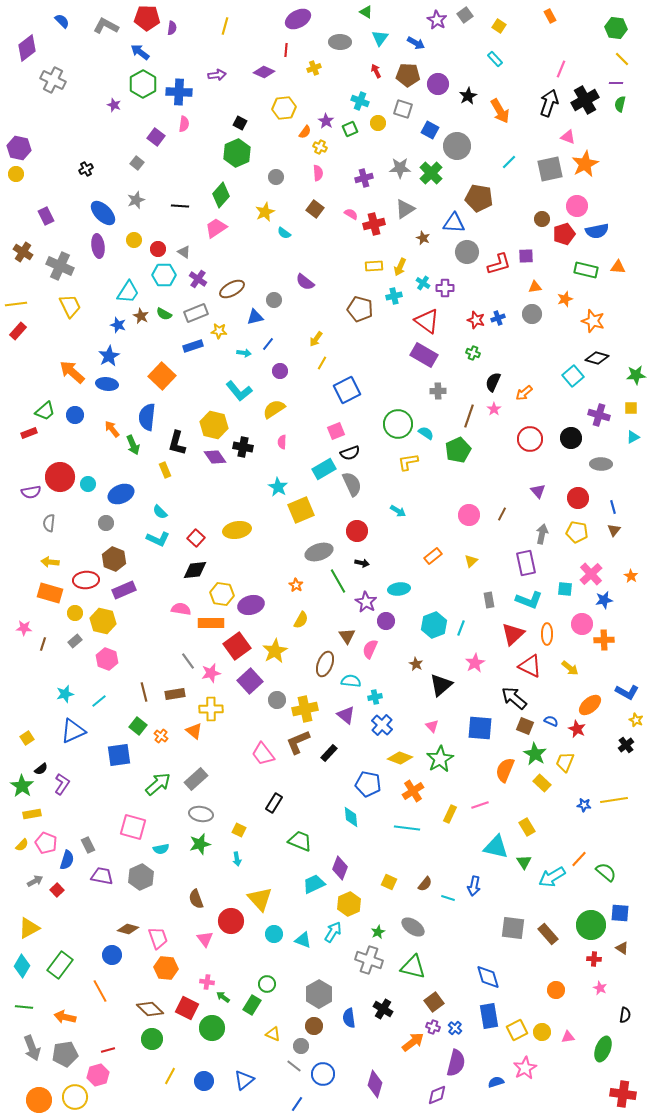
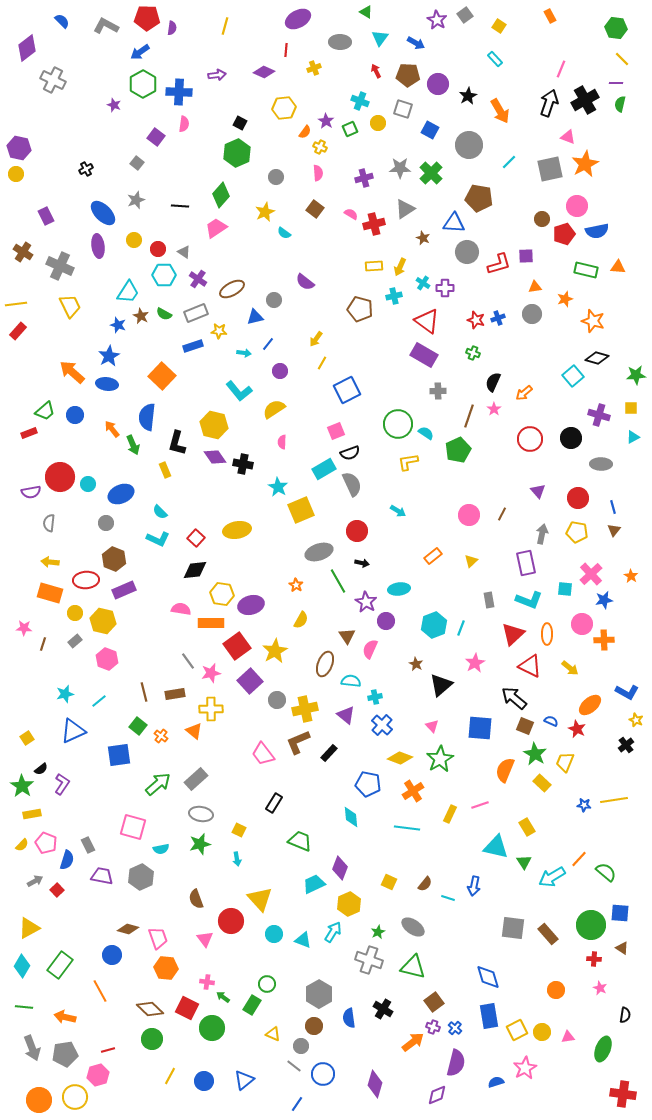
blue arrow at (140, 52): rotated 72 degrees counterclockwise
gray circle at (457, 146): moved 12 px right, 1 px up
black cross at (243, 447): moved 17 px down
